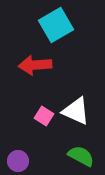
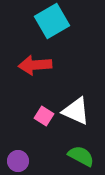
cyan square: moved 4 px left, 4 px up
